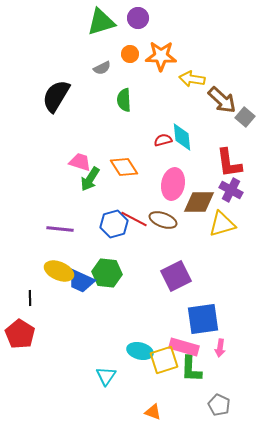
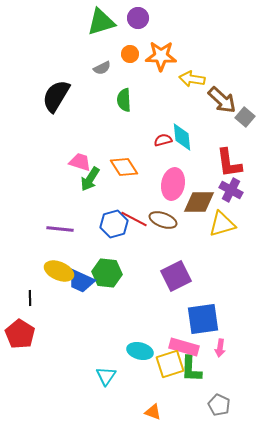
yellow square: moved 6 px right, 4 px down
